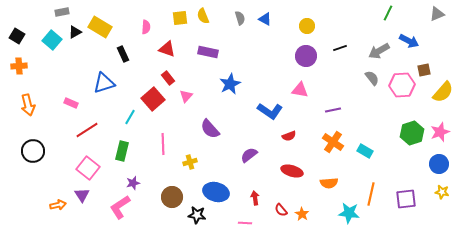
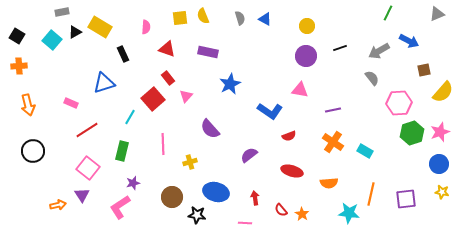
pink hexagon at (402, 85): moved 3 px left, 18 px down
